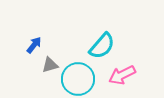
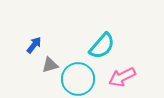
pink arrow: moved 2 px down
